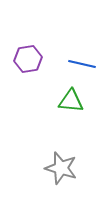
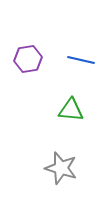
blue line: moved 1 px left, 4 px up
green triangle: moved 9 px down
